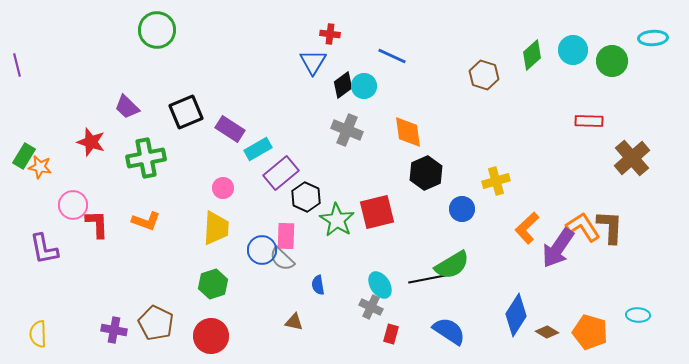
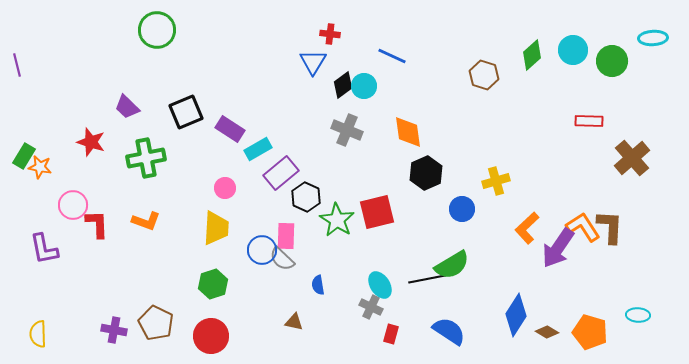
pink circle at (223, 188): moved 2 px right
